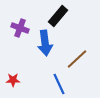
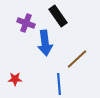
black rectangle: rotated 75 degrees counterclockwise
purple cross: moved 6 px right, 5 px up
red star: moved 2 px right, 1 px up
blue line: rotated 20 degrees clockwise
